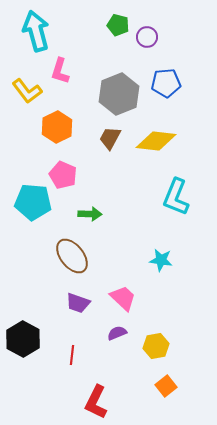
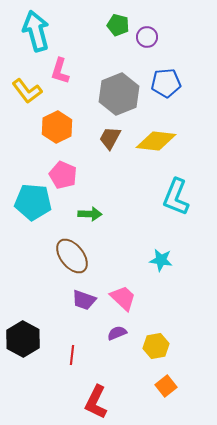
purple trapezoid: moved 6 px right, 3 px up
